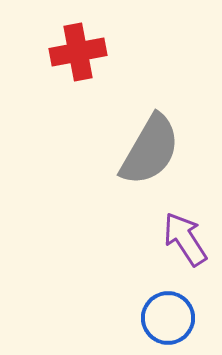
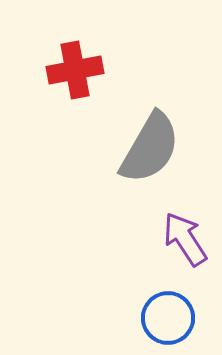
red cross: moved 3 px left, 18 px down
gray semicircle: moved 2 px up
